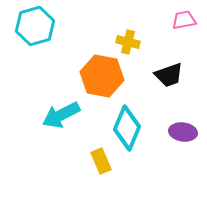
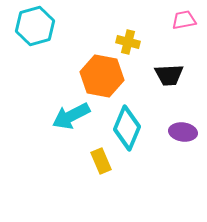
black trapezoid: rotated 16 degrees clockwise
cyan arrow: moved 10 px right, 1 px down
